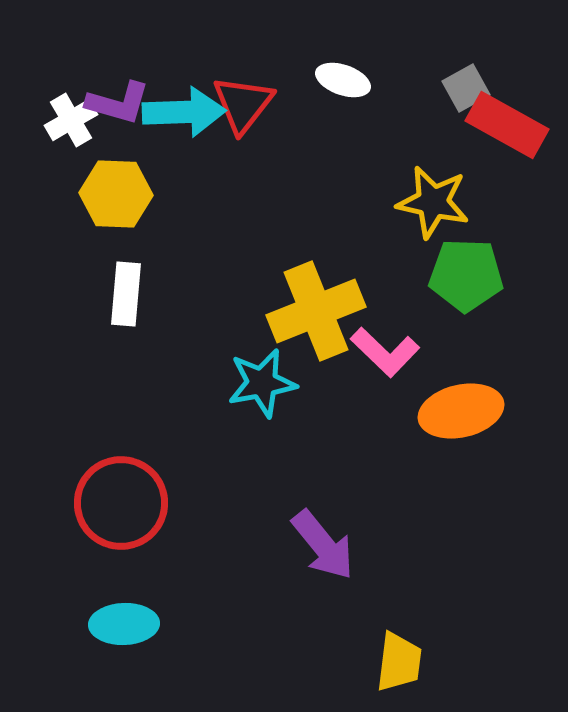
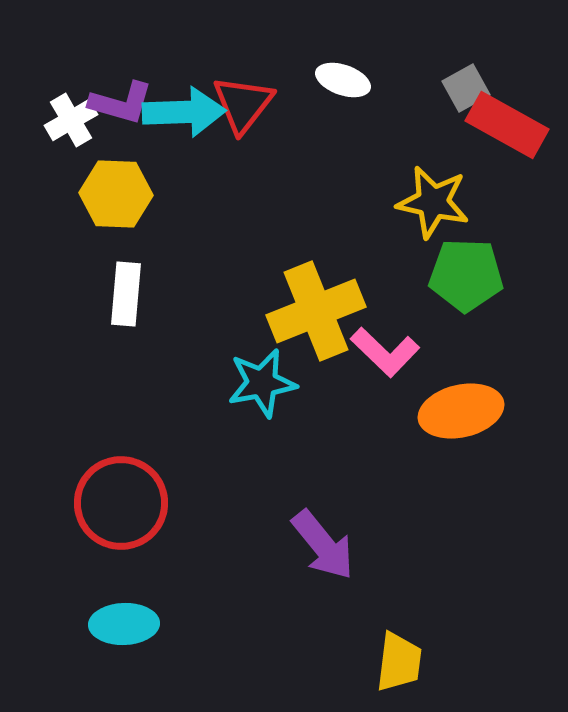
purple L-shape: moved 3 px right
